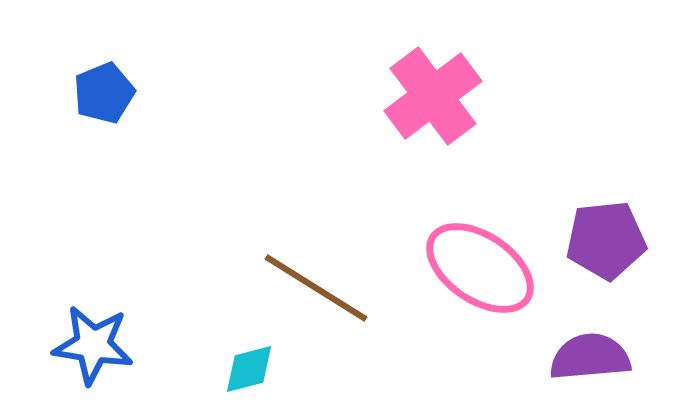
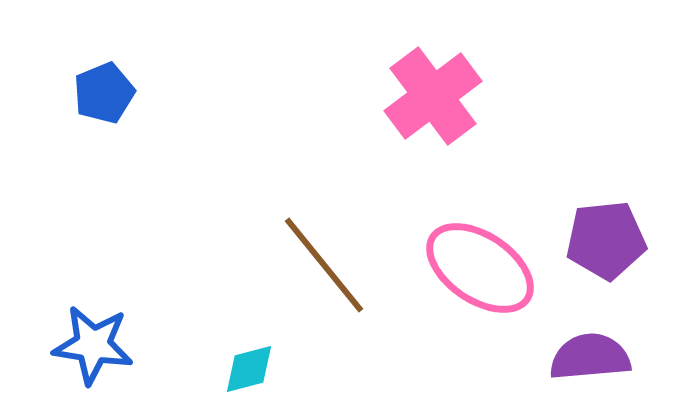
brown line: moved 8 px right, 23 px up; rotated 19 degrees clockwise
